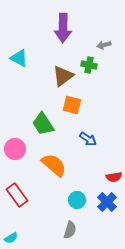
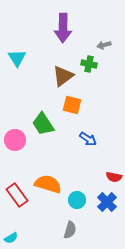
cyan triangle: moved 2 px left; rotated 30 degrees clockwise
green cross: moved 1 px up
pink circle: moved 9 px up
orange semicircle: moved 6 px left, 19 px down; rotated 24 degrees counterclockwise
red semicircle: rotated 21 degrees clockwise
